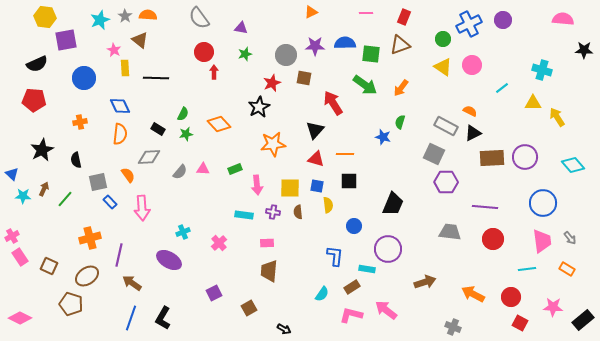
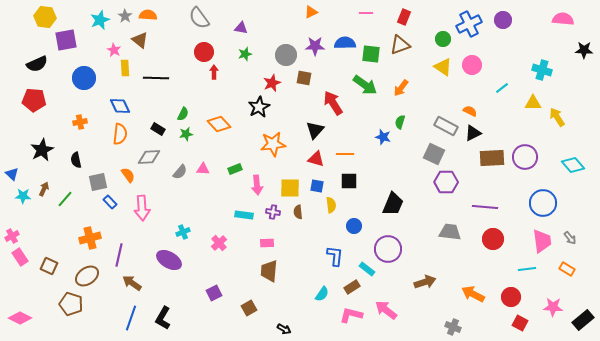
yellow semicircle at (328, 205): moved 3 px right
cyan rectangle at (367, 269): rotated 28 degrees clockwise
